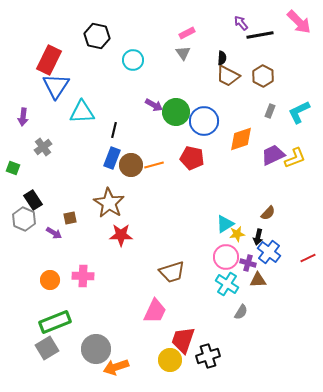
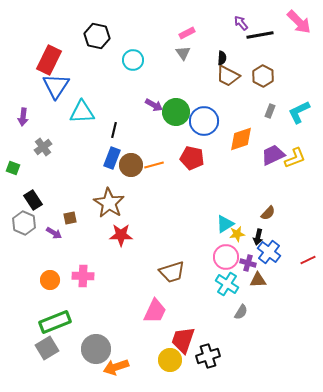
gray hexagon at (24, 219): moved 4 px down
red line at (308, 258): moved 2 px down
